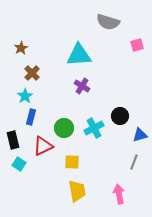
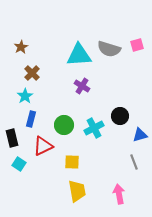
gray semicircle: moved 1 px right, 27 px down
brown star: moved 1 px up
blue rectangle: moved 2 px down
green circle: moved 3 px up
black rectangle: moved 1 px left, 2 px up
gray line: rotated 42 degrees counterclockwise
